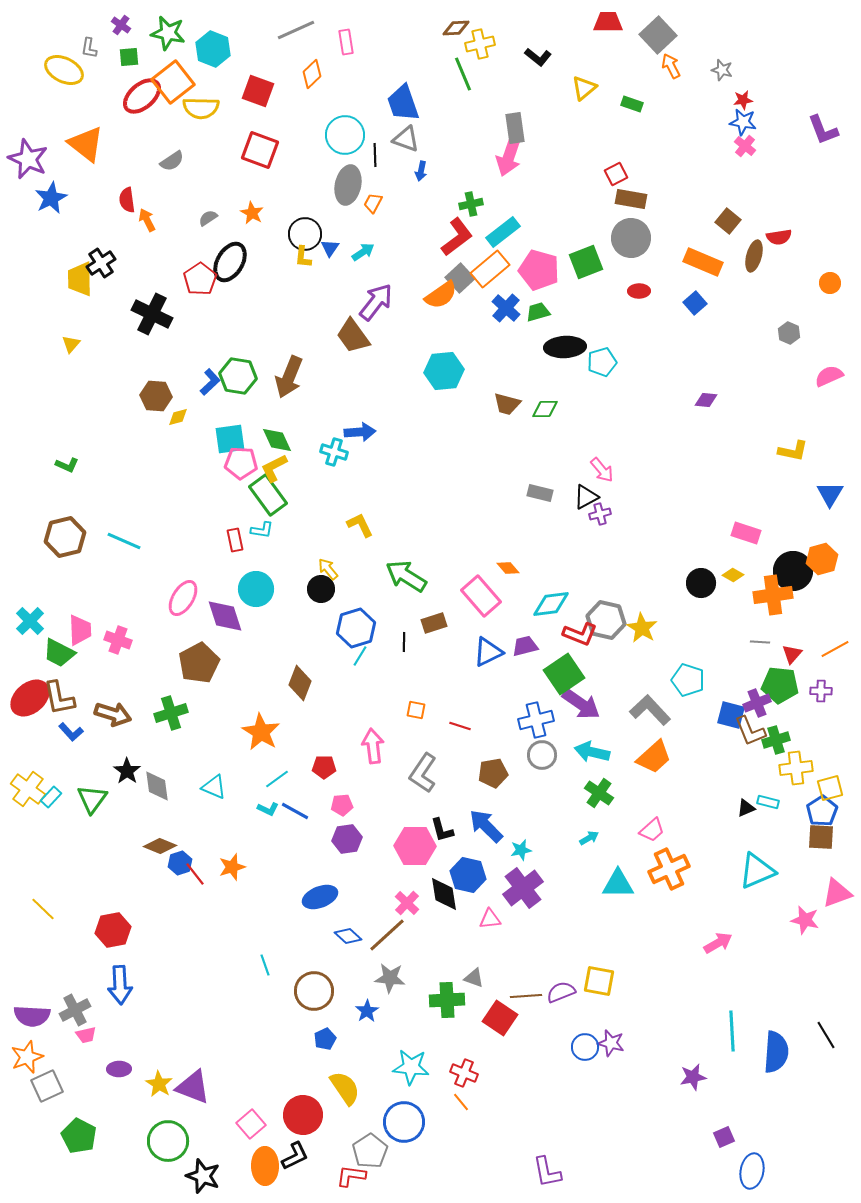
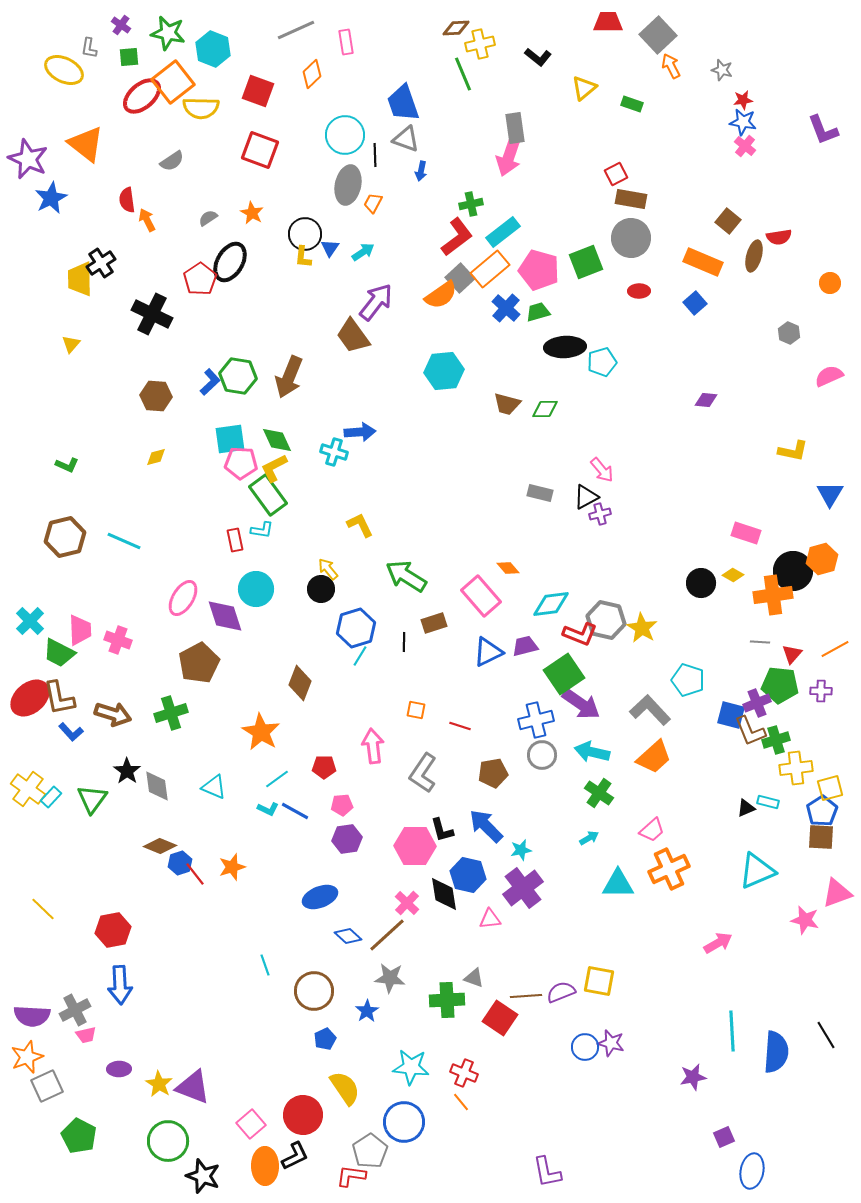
yellow diamond at (178, 417): moved 22 px left, 40 px down
